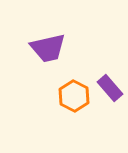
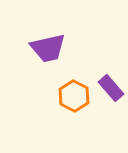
purple rectangle: moved 1 px right
